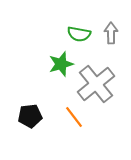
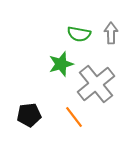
black pentagon: moved 1 px left, 1 px up
